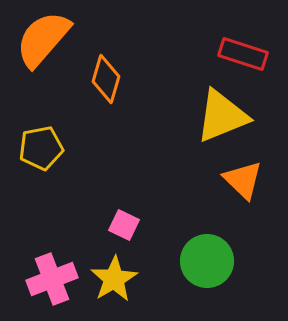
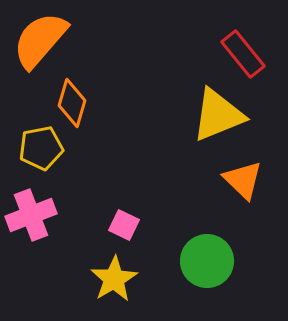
orange semicircle: moved 3 px left, 1 px down
red rectangle: rotated 33 degrees clockwise
orange diamond: moved 34 px left, 24 px down
yellow triangle: moved 4 px left, 1 px up
pink cross: moved 21 px left, 64 px up
